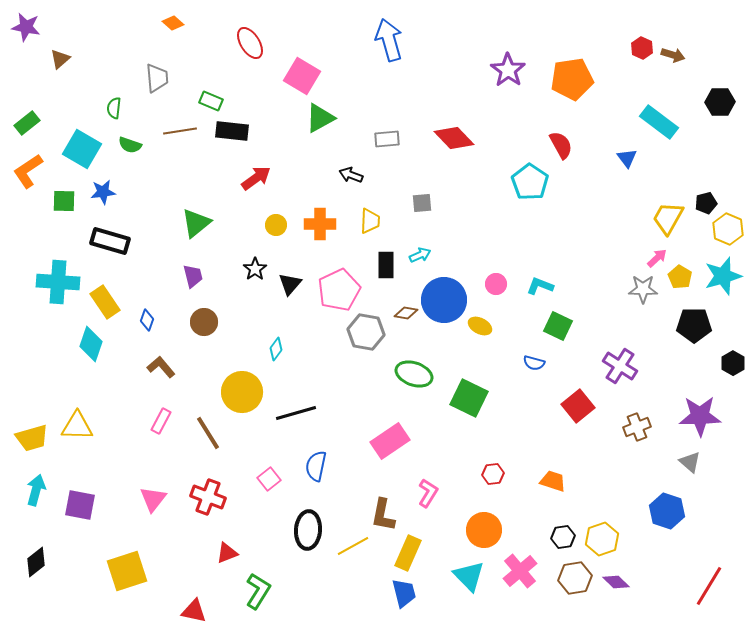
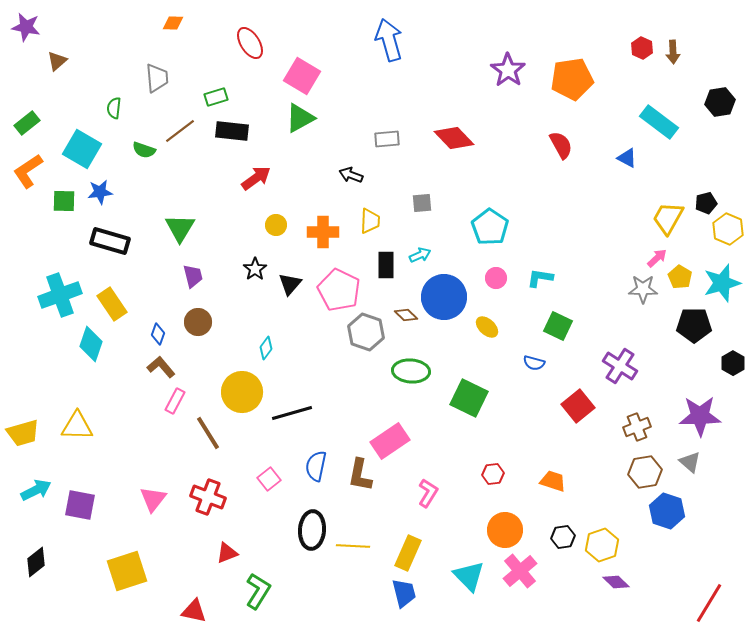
orange diamond at (173, 23): rotated 40 degrees counterclockwise
brown arrow at (673, 55): moved 3 px up; rotated 70 degrees clockwise
brown triangle at (60, 59): moved 3 px left, 2 px down
green rectangle at (211, 101): moved 5 px right, 4 px up; rotated 40 degrees counterclockwise
black hexagon at (720, 102): rotated 8 degrees counterclockwise
green triangle at (320, 118): moved 20 px left
brown line at (180, 131): rotated 28 degrees counterclockwise
green semicircle at (130, 145): moved 14 px right, 5 px down
blue triangle at (627, 158): rotated 25 degrees counterclockwise
cyan pentagon at (530, 182): moved 40 px left, 45 px down
blue star at (103, 192): moved 3 px left
green triangle at (196, 223): moved 16 px left, 5 px down; rotated 20 degrees counterclockwise
orange cross at (320, 224): moved 3 px right, 8 px down
cyan star at (723, 276): moved 1 px left, 7 px down
cyan cross at (58, 282): moved 2 px right, 13 px down; rotated 24 degrees counterclockwise
pink circle at (496, 284): moved 6 px up
cyan L-shape at (540, 286): moved 8 px up; rotated 12 degrees counterclockwise
pink pentagon at (339, 290): rotated 21 degrees counterclockwise
blue circle at (444, 300): moved 3 px up
yellow rectangle at (105, 302): moved 7 px right, 2 px down
brown diamond at (406, 313): moved 2 px down; rotated 35 degrees clockwise
blue diamond at (147, 320): moved 11 px right, 14 px down
brown circle at (204, 322): moved 6 px left
yellow ellipse at (480, 326): moved 7 px right, 1 px down; rotated 15 degrees clockwise
gray hexagon at (366, 332): rotated 9 degrees clockwise
cyan diamond at (276, 349): moved 10 px left, 1 px up
green ellipse at (414, 374): moved 3 px left, 3 px up; rotated 15 degrees counterclockwise
black line at (296, 413): moved 4 px left
pink rectangle at (161, 421): moved 14 px right, 20 px up
yellow trapezoid at (32, 438): moved 9 px left, 5 px up
cyan arrow at (36, 490): rotated 48 degrees clockwise
brown L-shape at (383, 515): moved 23 px left, 40 px up
black ellipse at (308, 530): moved 4 px right
orange circle at (484, 530): moved 21 px right
yellow hexagon at (602, 539): moved 6 px down
yellow line at (353, 546): rotated 32 degrees clockwise
brown hexagon at (575, 578): moved 70 px right, 106 px up
red line at (709, 586): moved 17 px down
